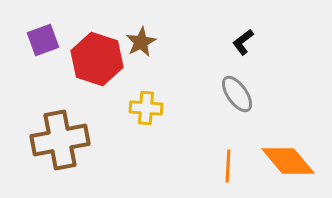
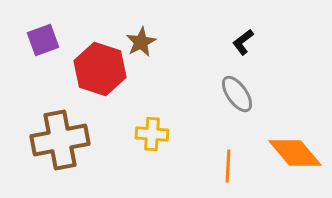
red hexagon: moved 3 px right, 10 px down
yellow cross: moved 6 px right, 26 px down
orange diamond: moved 7 px right, 8 px up
